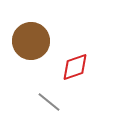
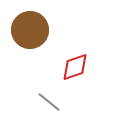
brown circle: moved 1 px left, 11 px up
